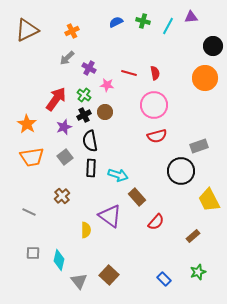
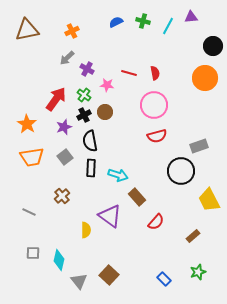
brown triangle at (27, 30): rotated 15 degrees clockwise
purple cross at (89, 68): moved 2 px left, 1 px down
